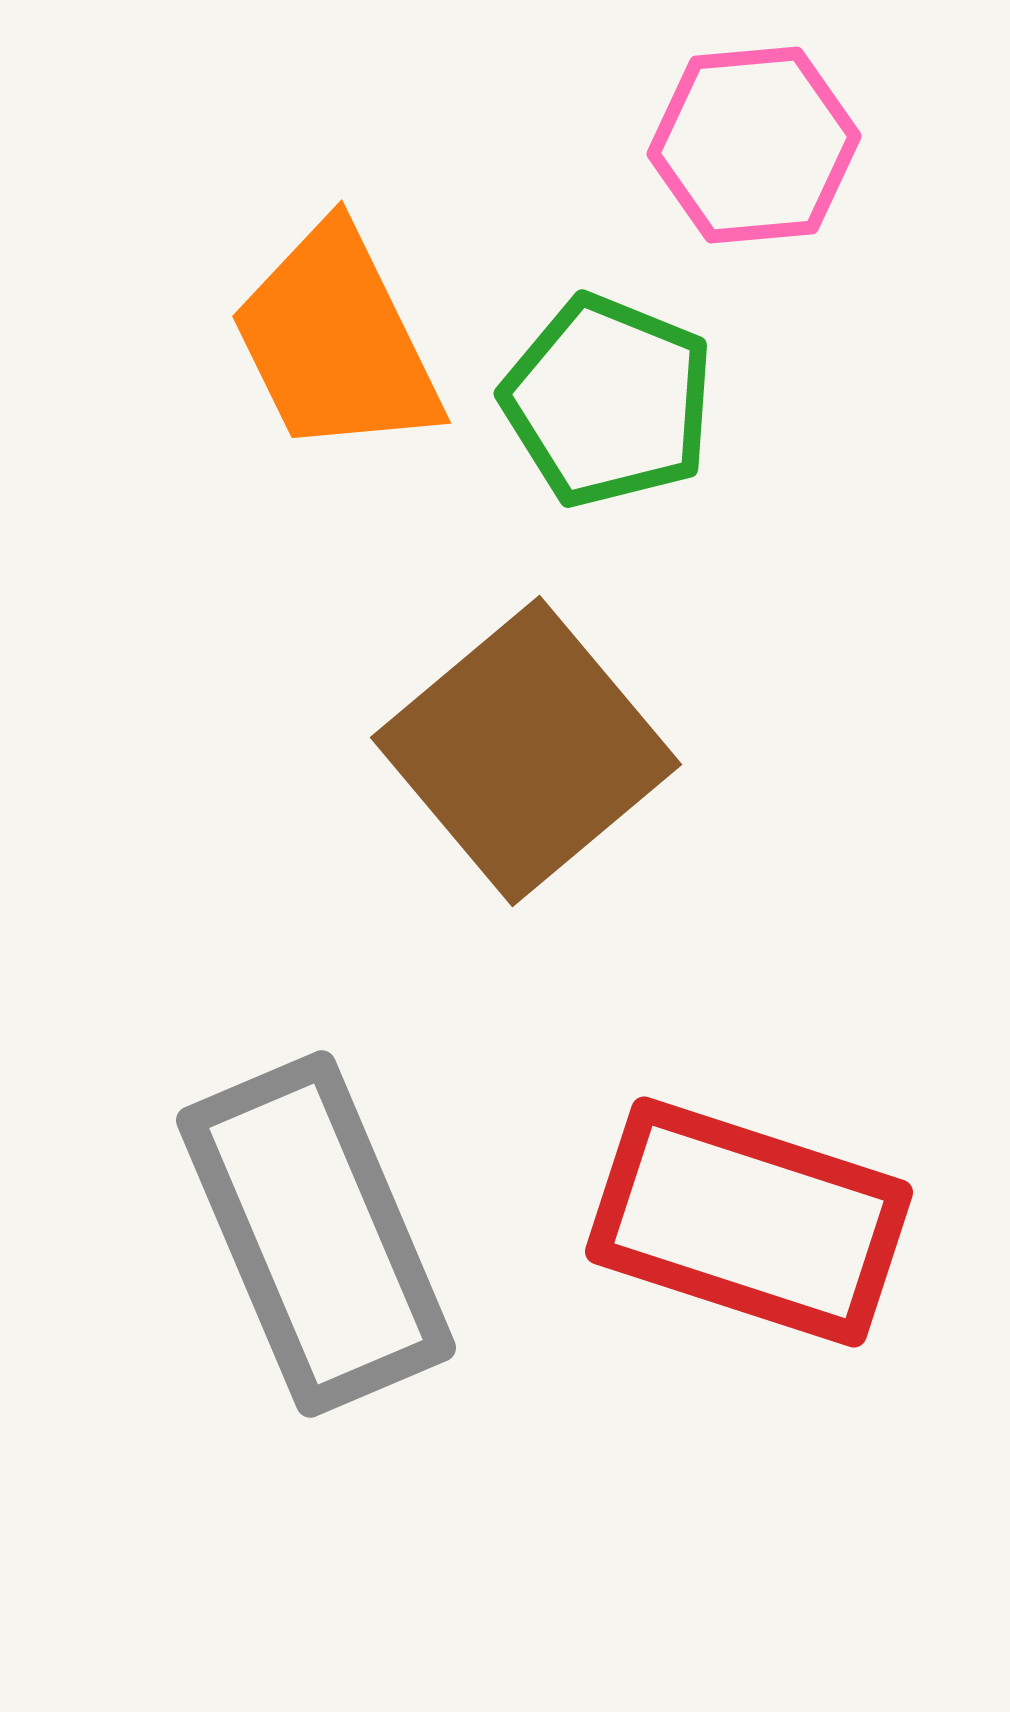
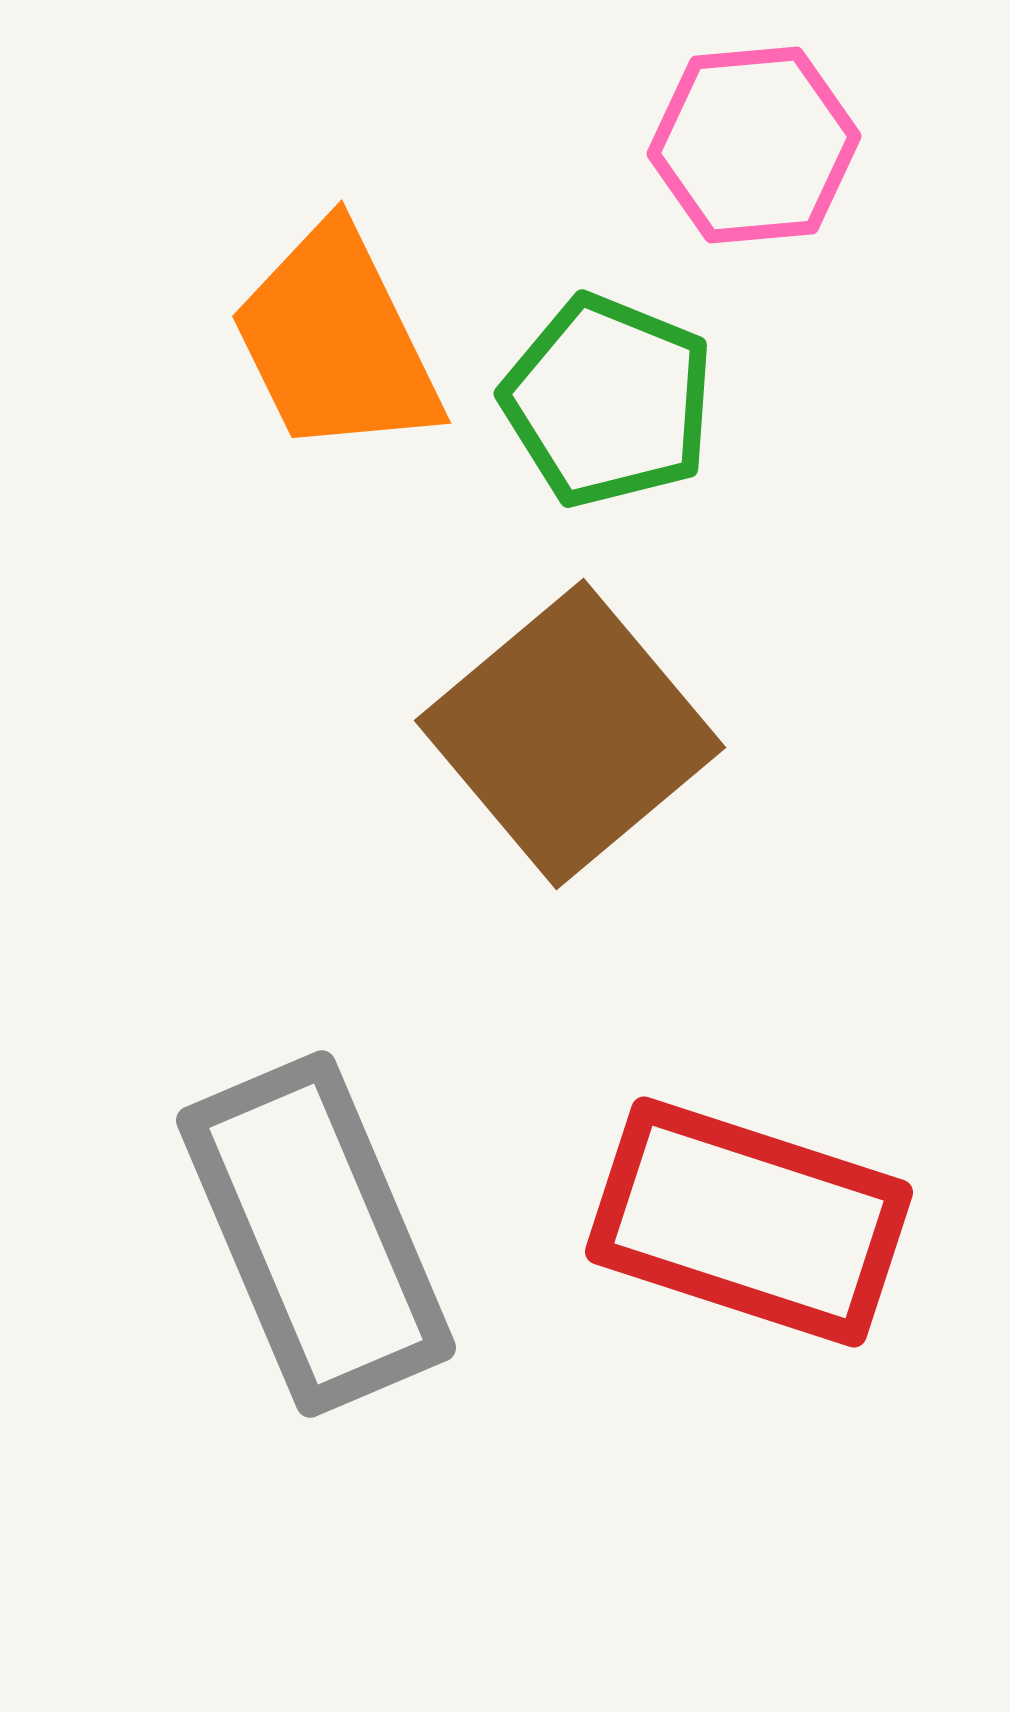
brown square: moved 44 px right, 17 px up
